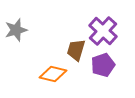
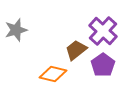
brown trapezoid: rotated 35 degrees clockwise
purple pentagon: rotated 15 degrees counterclockwise
